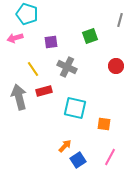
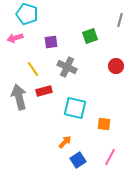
orange arrow: moved 4 px up
